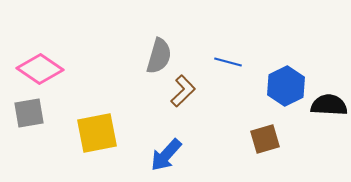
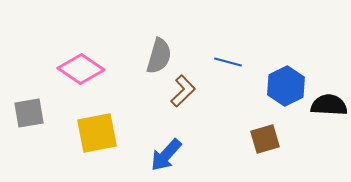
pink diamond: moved 41 px right
